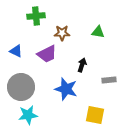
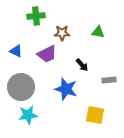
black arrow: rotated 120 degrees clockwise
